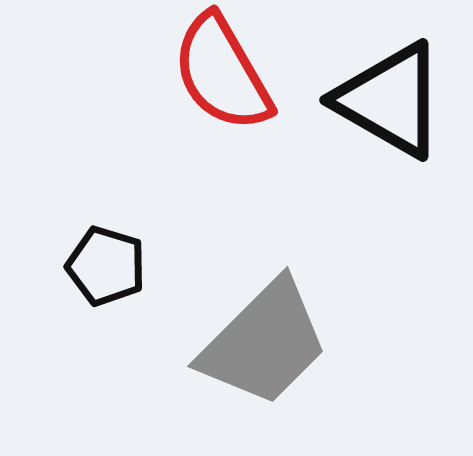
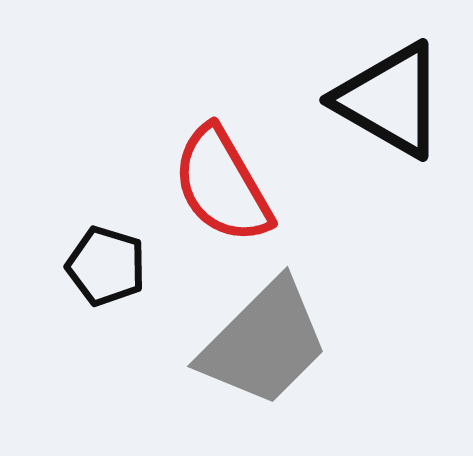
red semicircle: moved 112 px down
